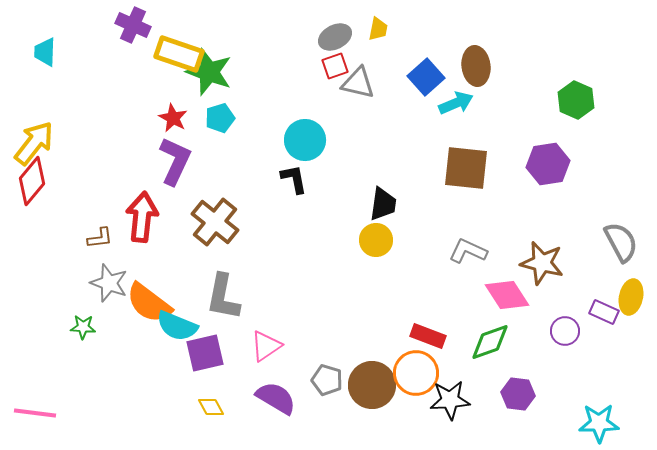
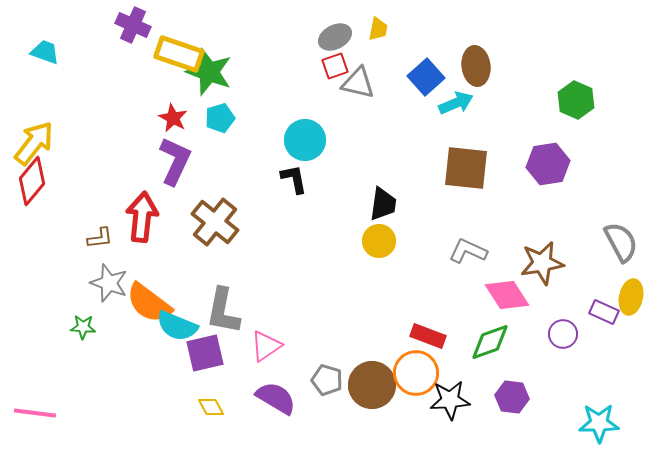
cyan trapezoid at (45, 52): rotated 108 degrees clockwise
yellow circle at (376, 240): moved 3 px right, 1 px down
brown star at (542, 263): rotated 24 degrees counterclockwise
gray L-shape at (223, 297): moved 14 px down
purple circle at (565, 331): moved 2 px left, 3 px down
purple hexagon at (518, 394): moved 6 px left, 3 px down
